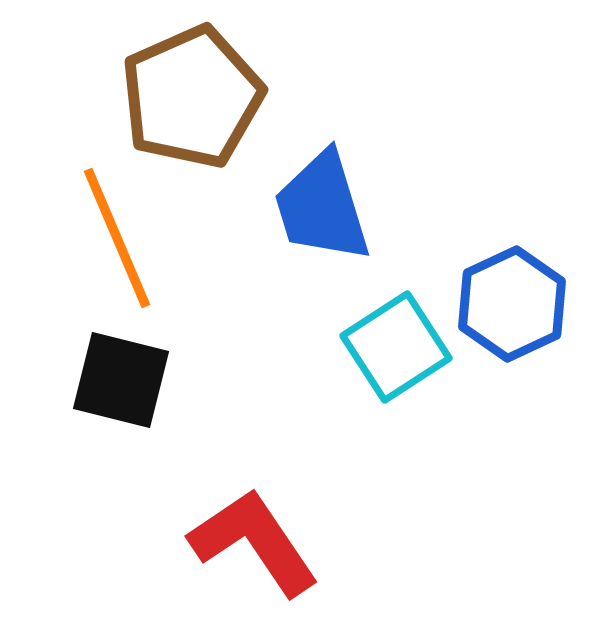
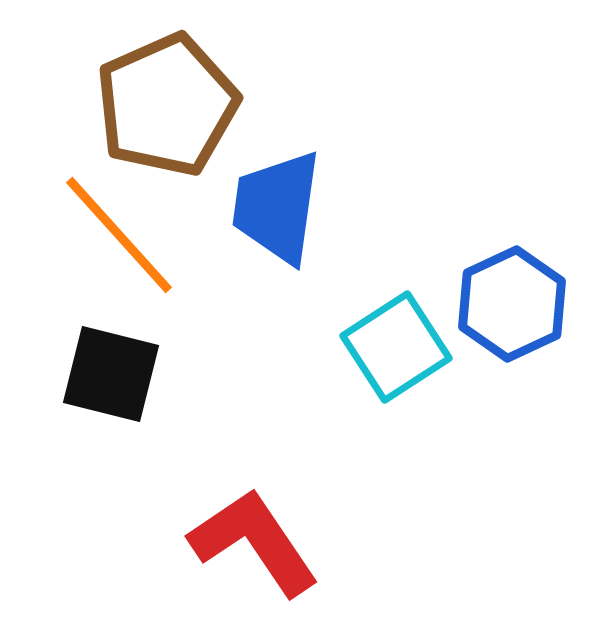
brown pentagon: moved 25 px left, 8 px down
blue trapezoid: moved 45 px left; rotated 25 degrees clockwise
orange line: moved 2 px right, 3 px up; rotated 19 degrees counterclockwise
black square: moved 10 px left, 6 px up
